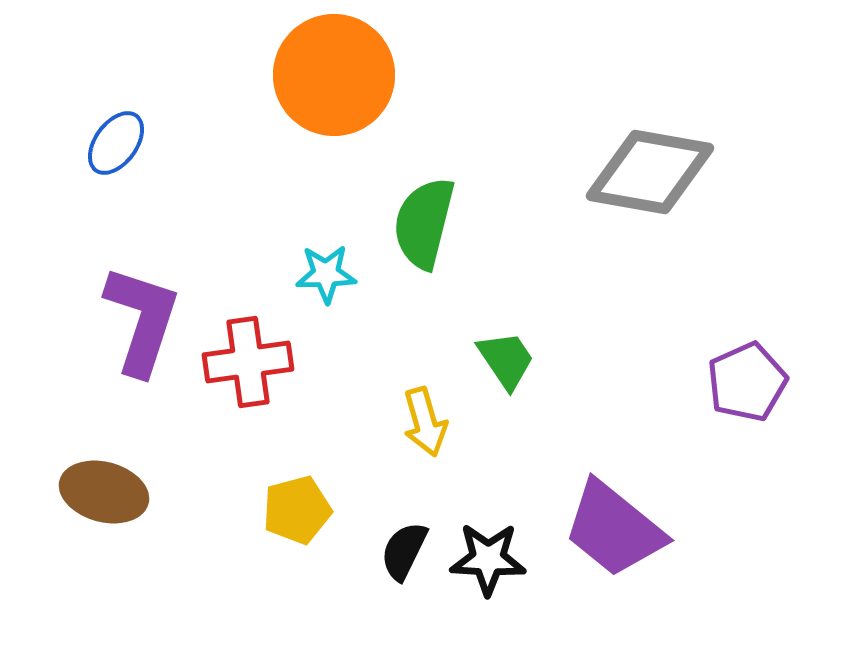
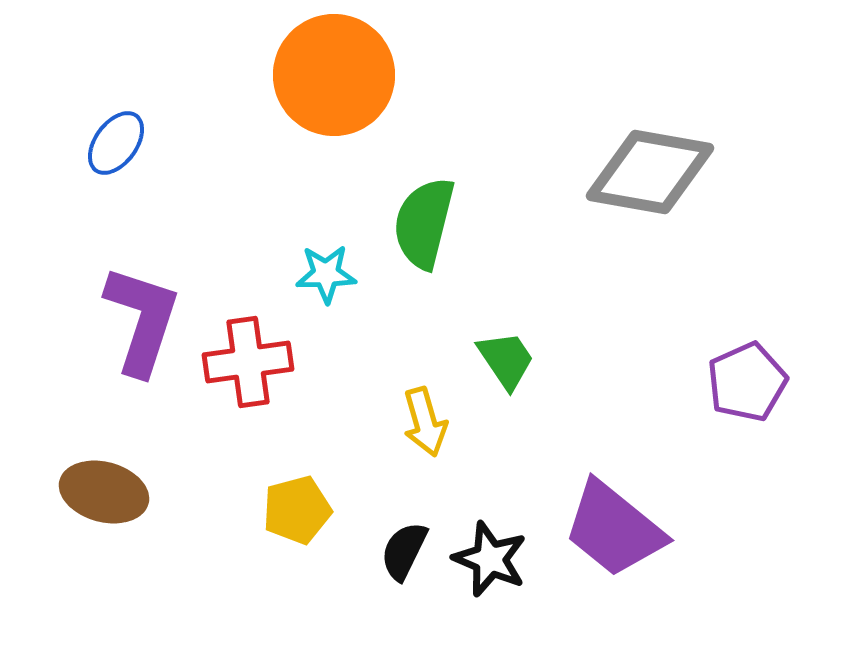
black star: moved 2 px right; rotated 20 degrees clockwise
